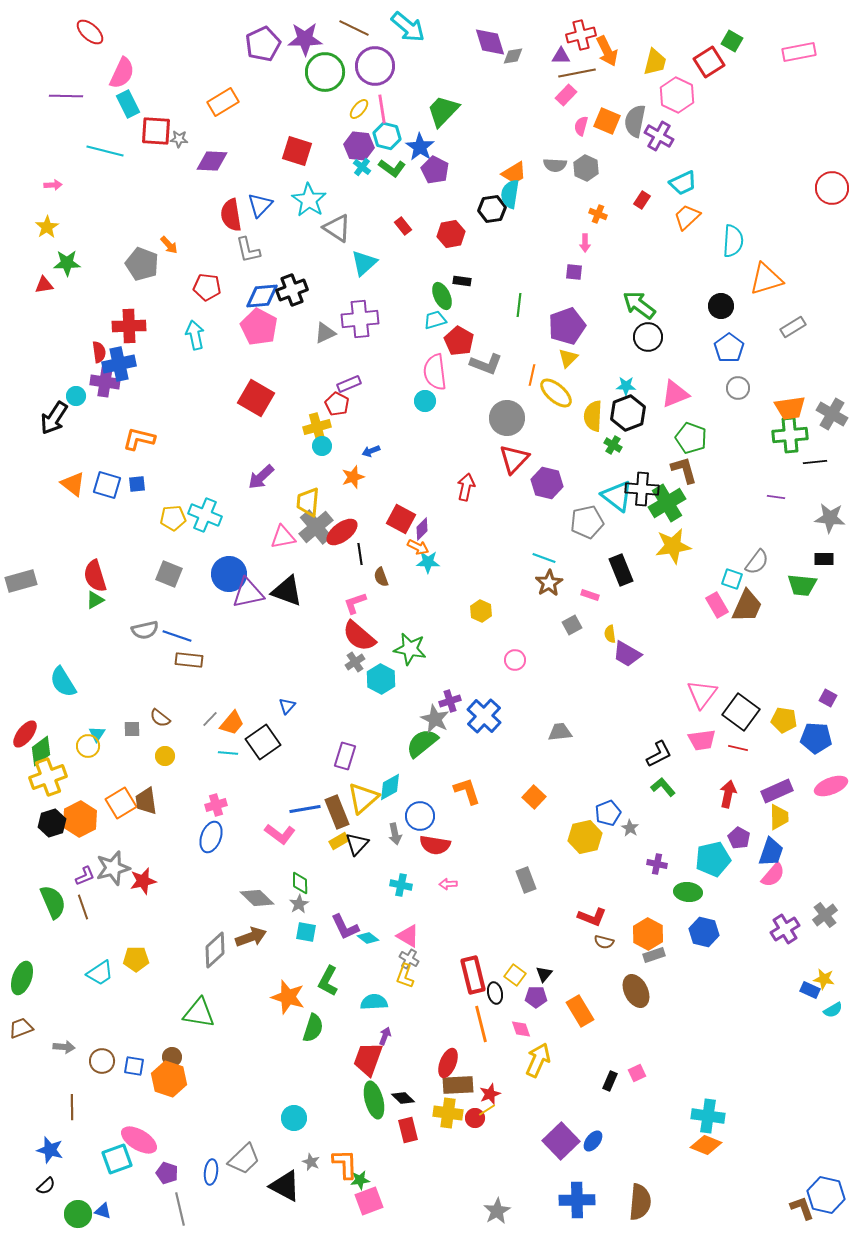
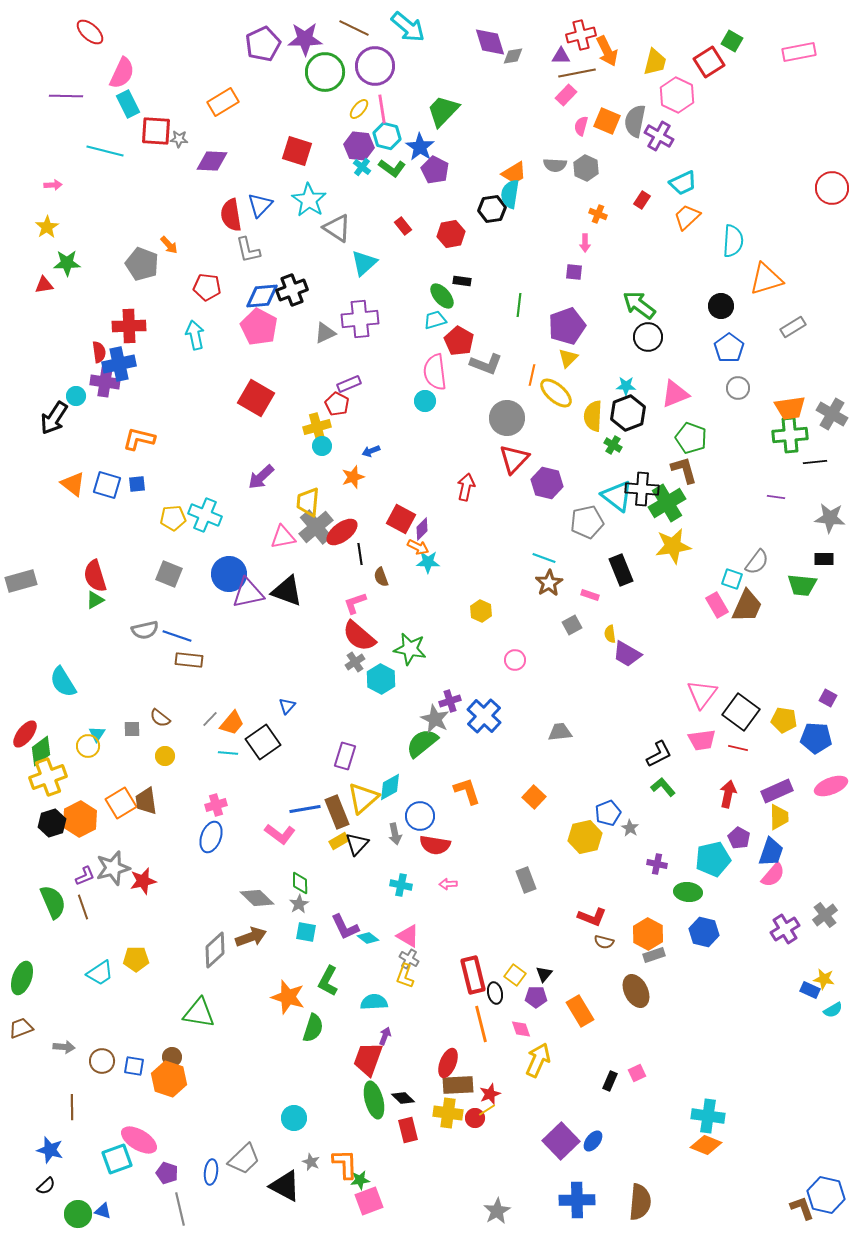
green ellipse at (442, 296): rotated 16 degrees counterclockwise
